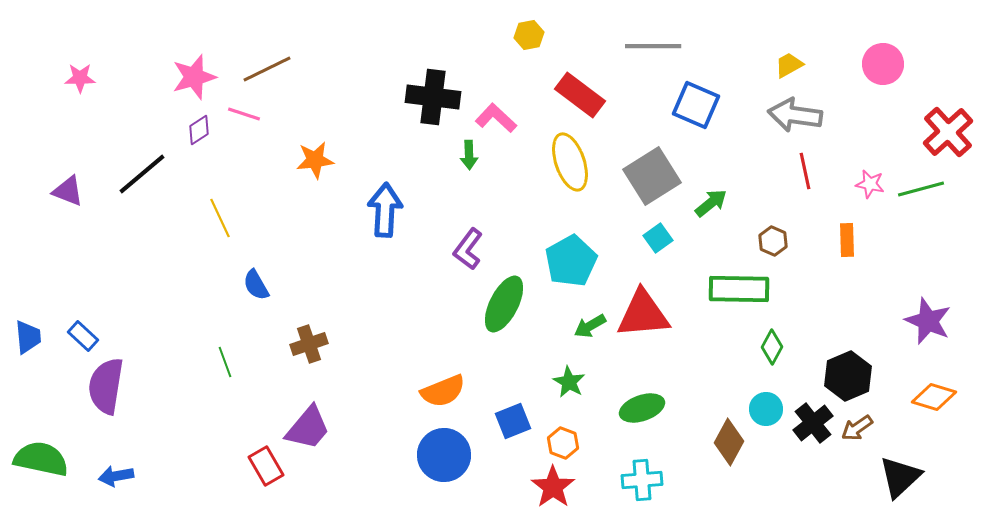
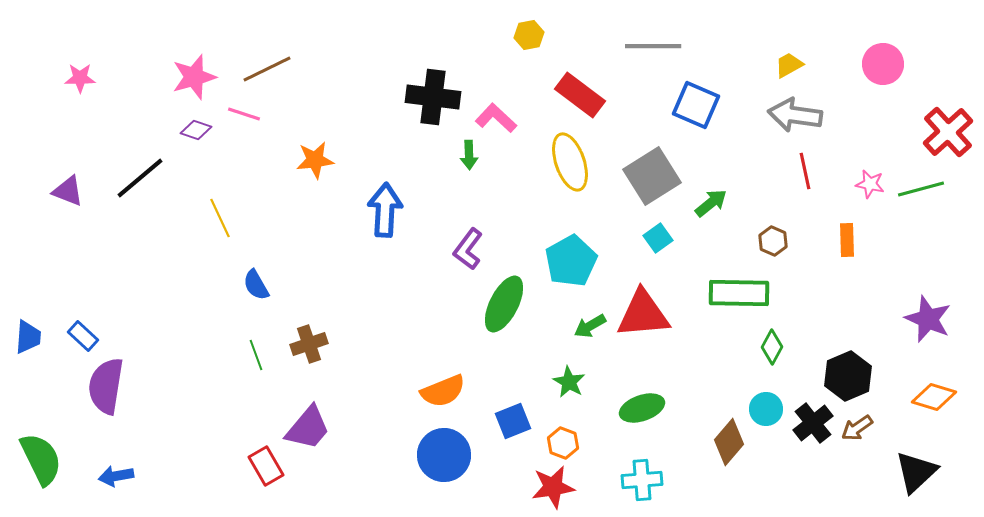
purple diamond at (199, 130): moved 3 px left; rotated 52 degrees clockwise
black line at (142, 174): moved 2 px left, 4 px down
green rectangle at (739, 289): moved 4 px down
purple star at (928, 321): moved 2 px up
blue trapezoid at (28, 337): rotated 9 degrees clockwise
green line at (225, 362): moved 31 px right, 7 px up
brown diamond at (729, 442): rotated 12 degrees clockwise
green semicircle at (41, 459): rotated 52 degrees clockwise
black triangle at (900, 477): moved 16 px right, 5 px up
red star at (553, 487): rotated 27 degrees clockwise
